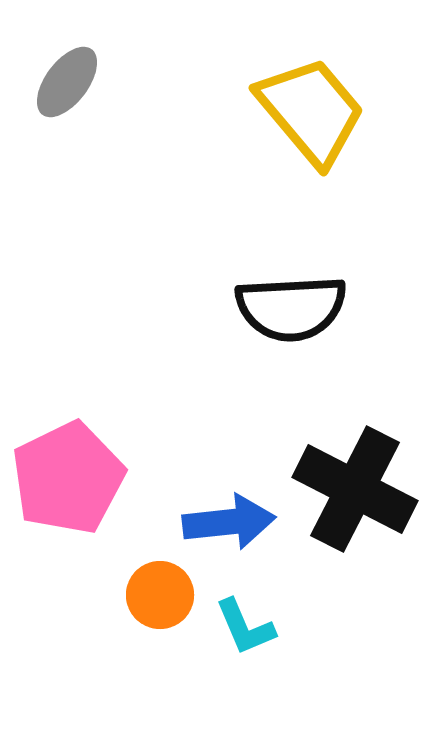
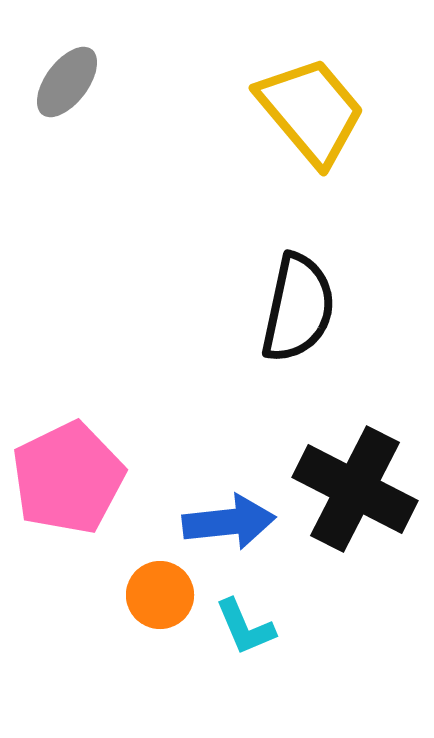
black semicircle: moved 7 px right; rotated 75 degrees counterclockwise
